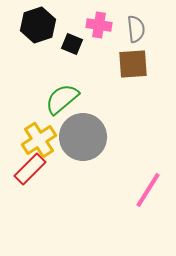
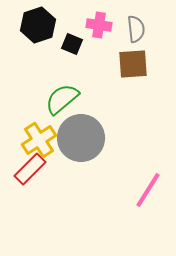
gray circle: moved 2 px left, 1 px down
